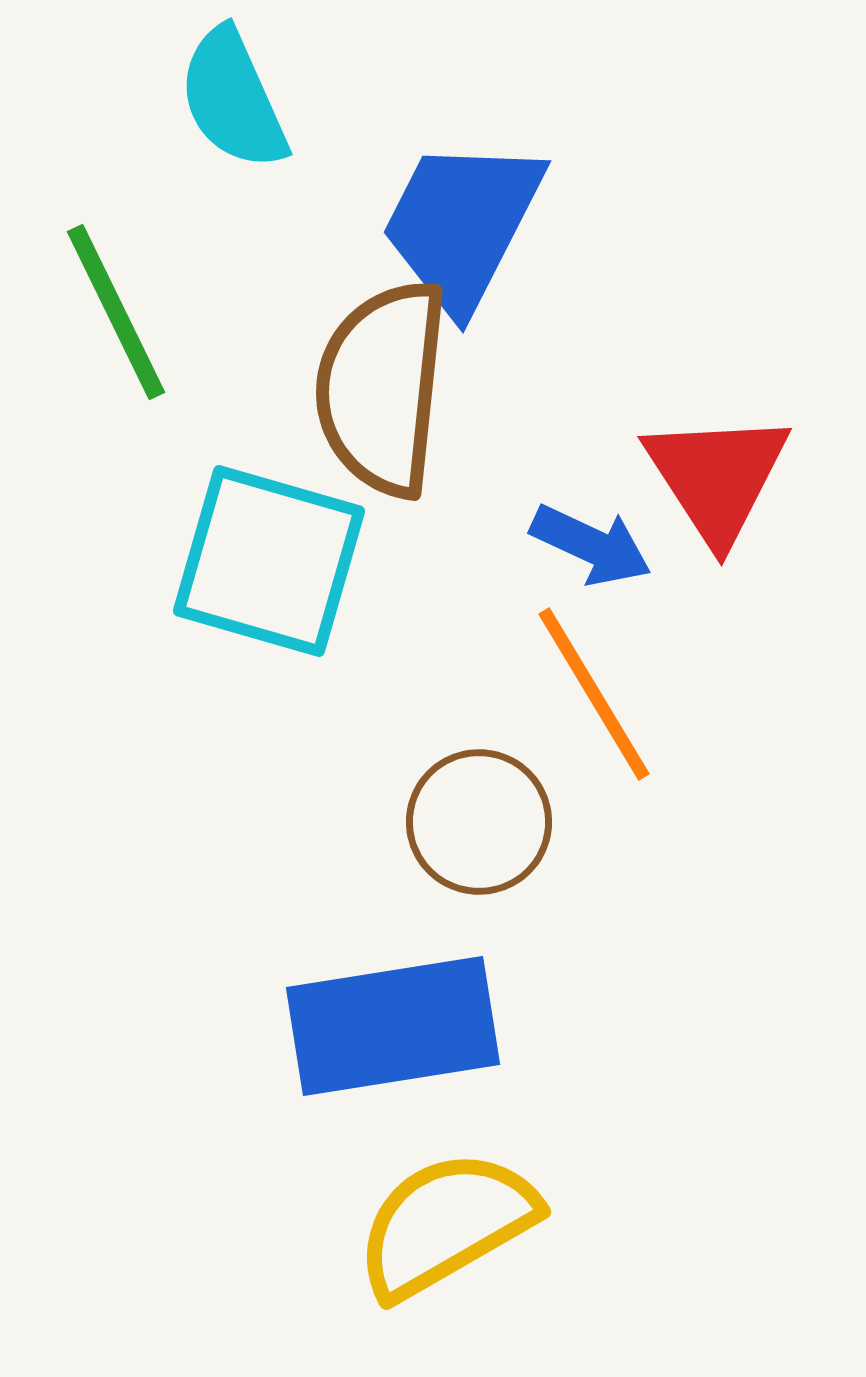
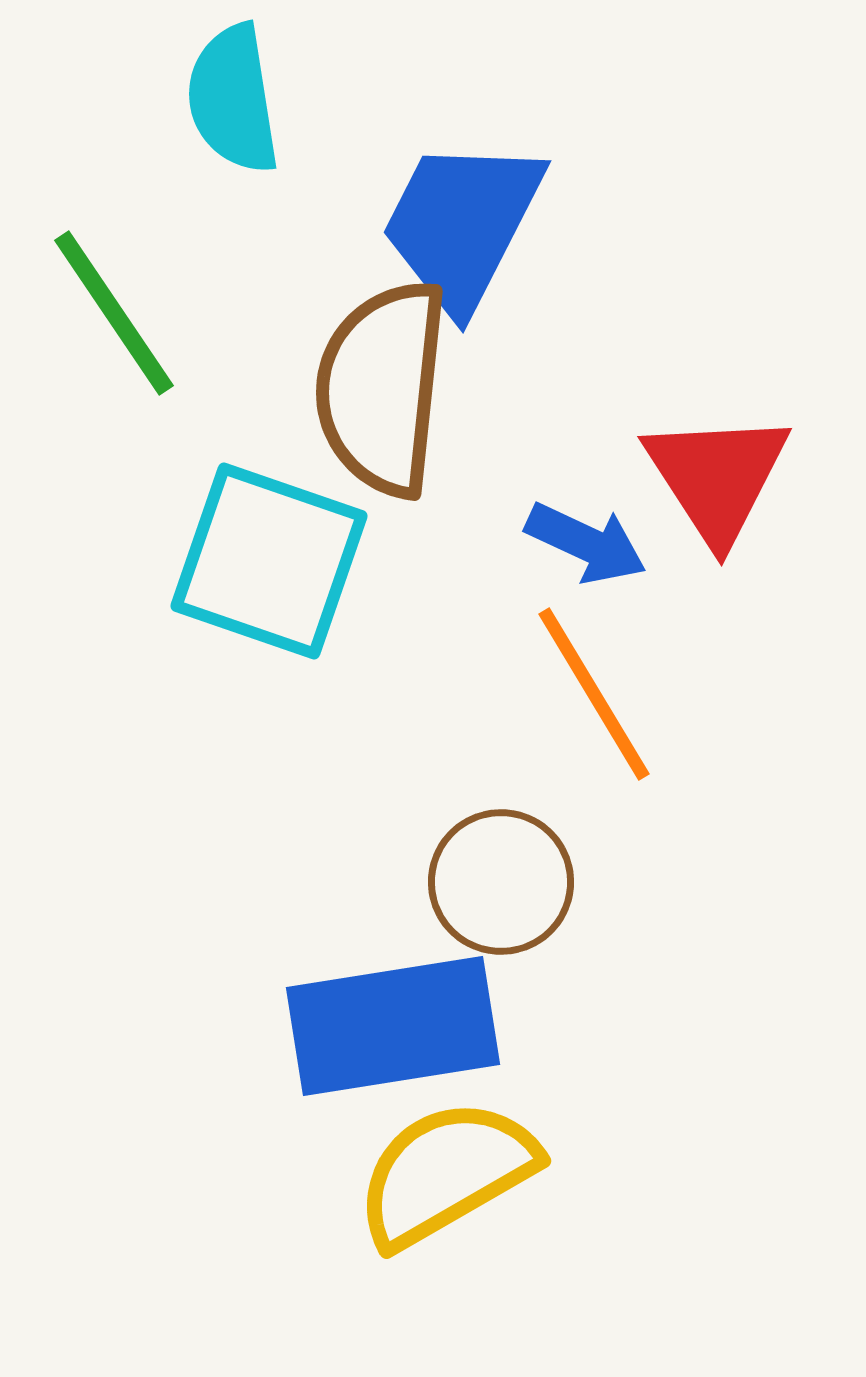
cyan semicircle: rotated 15 degrees clockwise
green line: moved 2 px left, 1 px down; rotated 8 degrees counterclockwise
blue arrow: moved 5 px left, 2 px up
cyan square: rotated 3 degrees clockwise
brown circle: moved 22 px right, 60 px down
yellow semicircle: moved 51 px up
